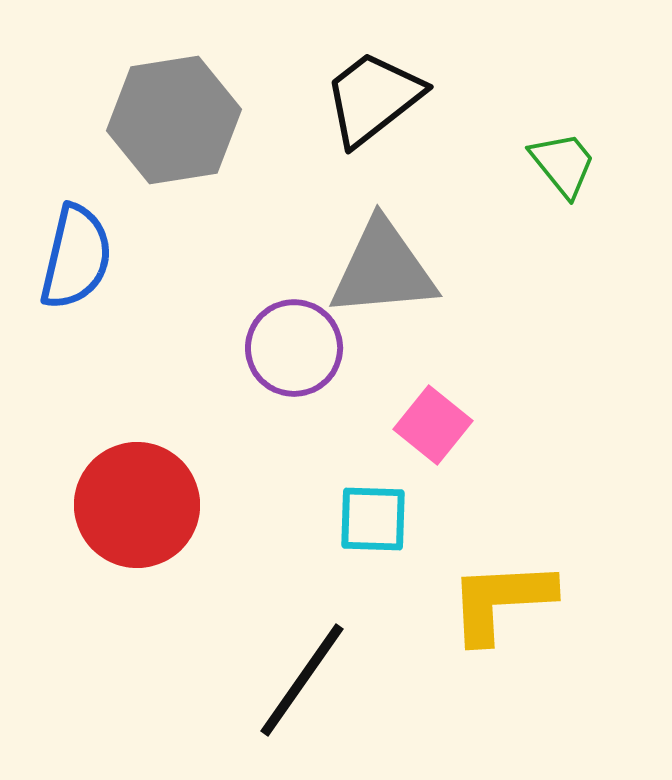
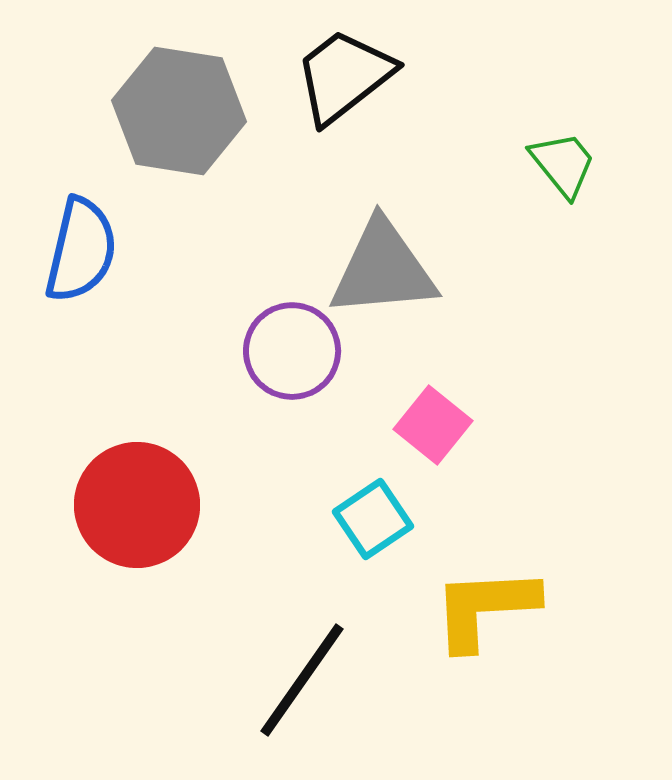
black trapezoid: moved 29 px left, 22 px up
gray hexagon: moved 5 px right, 9 px up; rotated 18 degrees clockwise
blue semicircle: moved 5 px right, 7 px up
purple circle: moved 2 px left, 3 px down
cyan square: rotated 36 degrees counterclockwise
yellow L-shape: moved 16 px left, 7 px down
